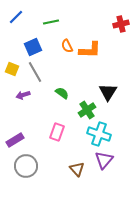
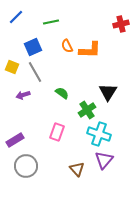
yellow square: moved 2 px up
